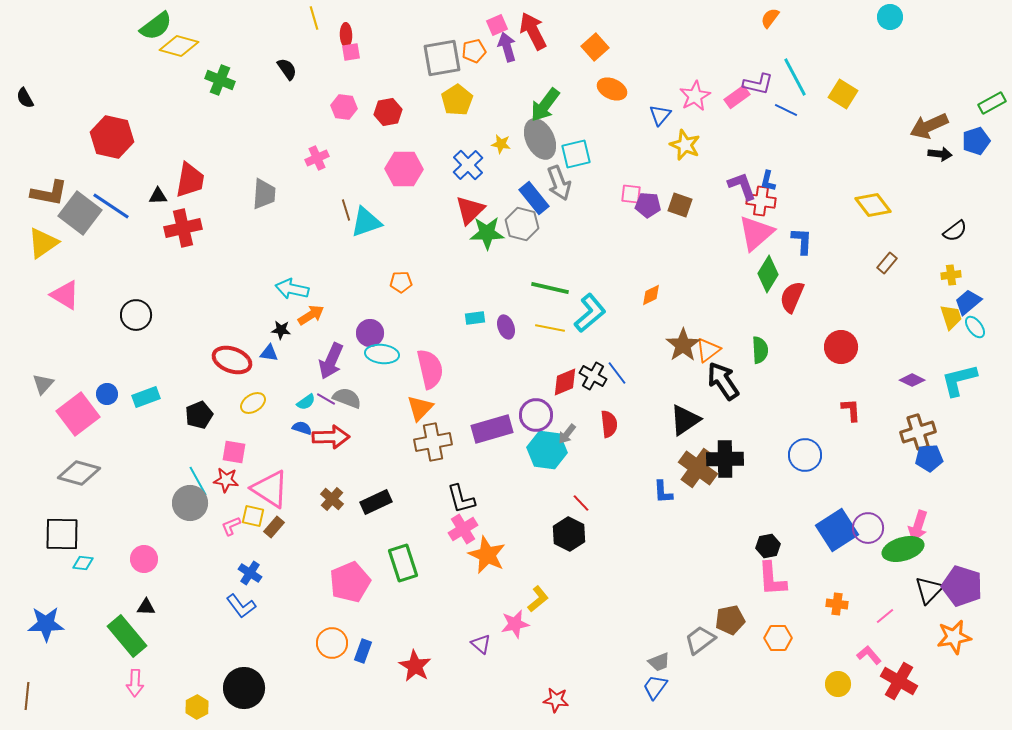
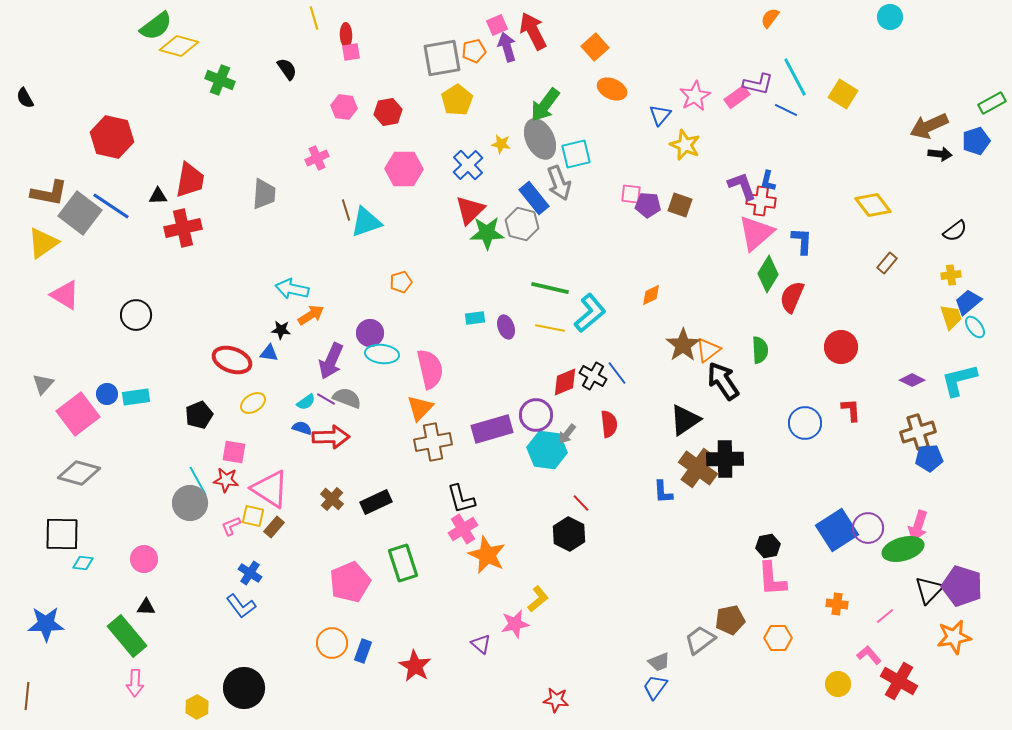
orange pentagon at (401, 282): rotated 15 degrees counterclockwise
cyan rectangle at (146, 397): moved 10 px left; rotated 12 degrees clockwise
blue circle at (805, 455): moved 32 px up
